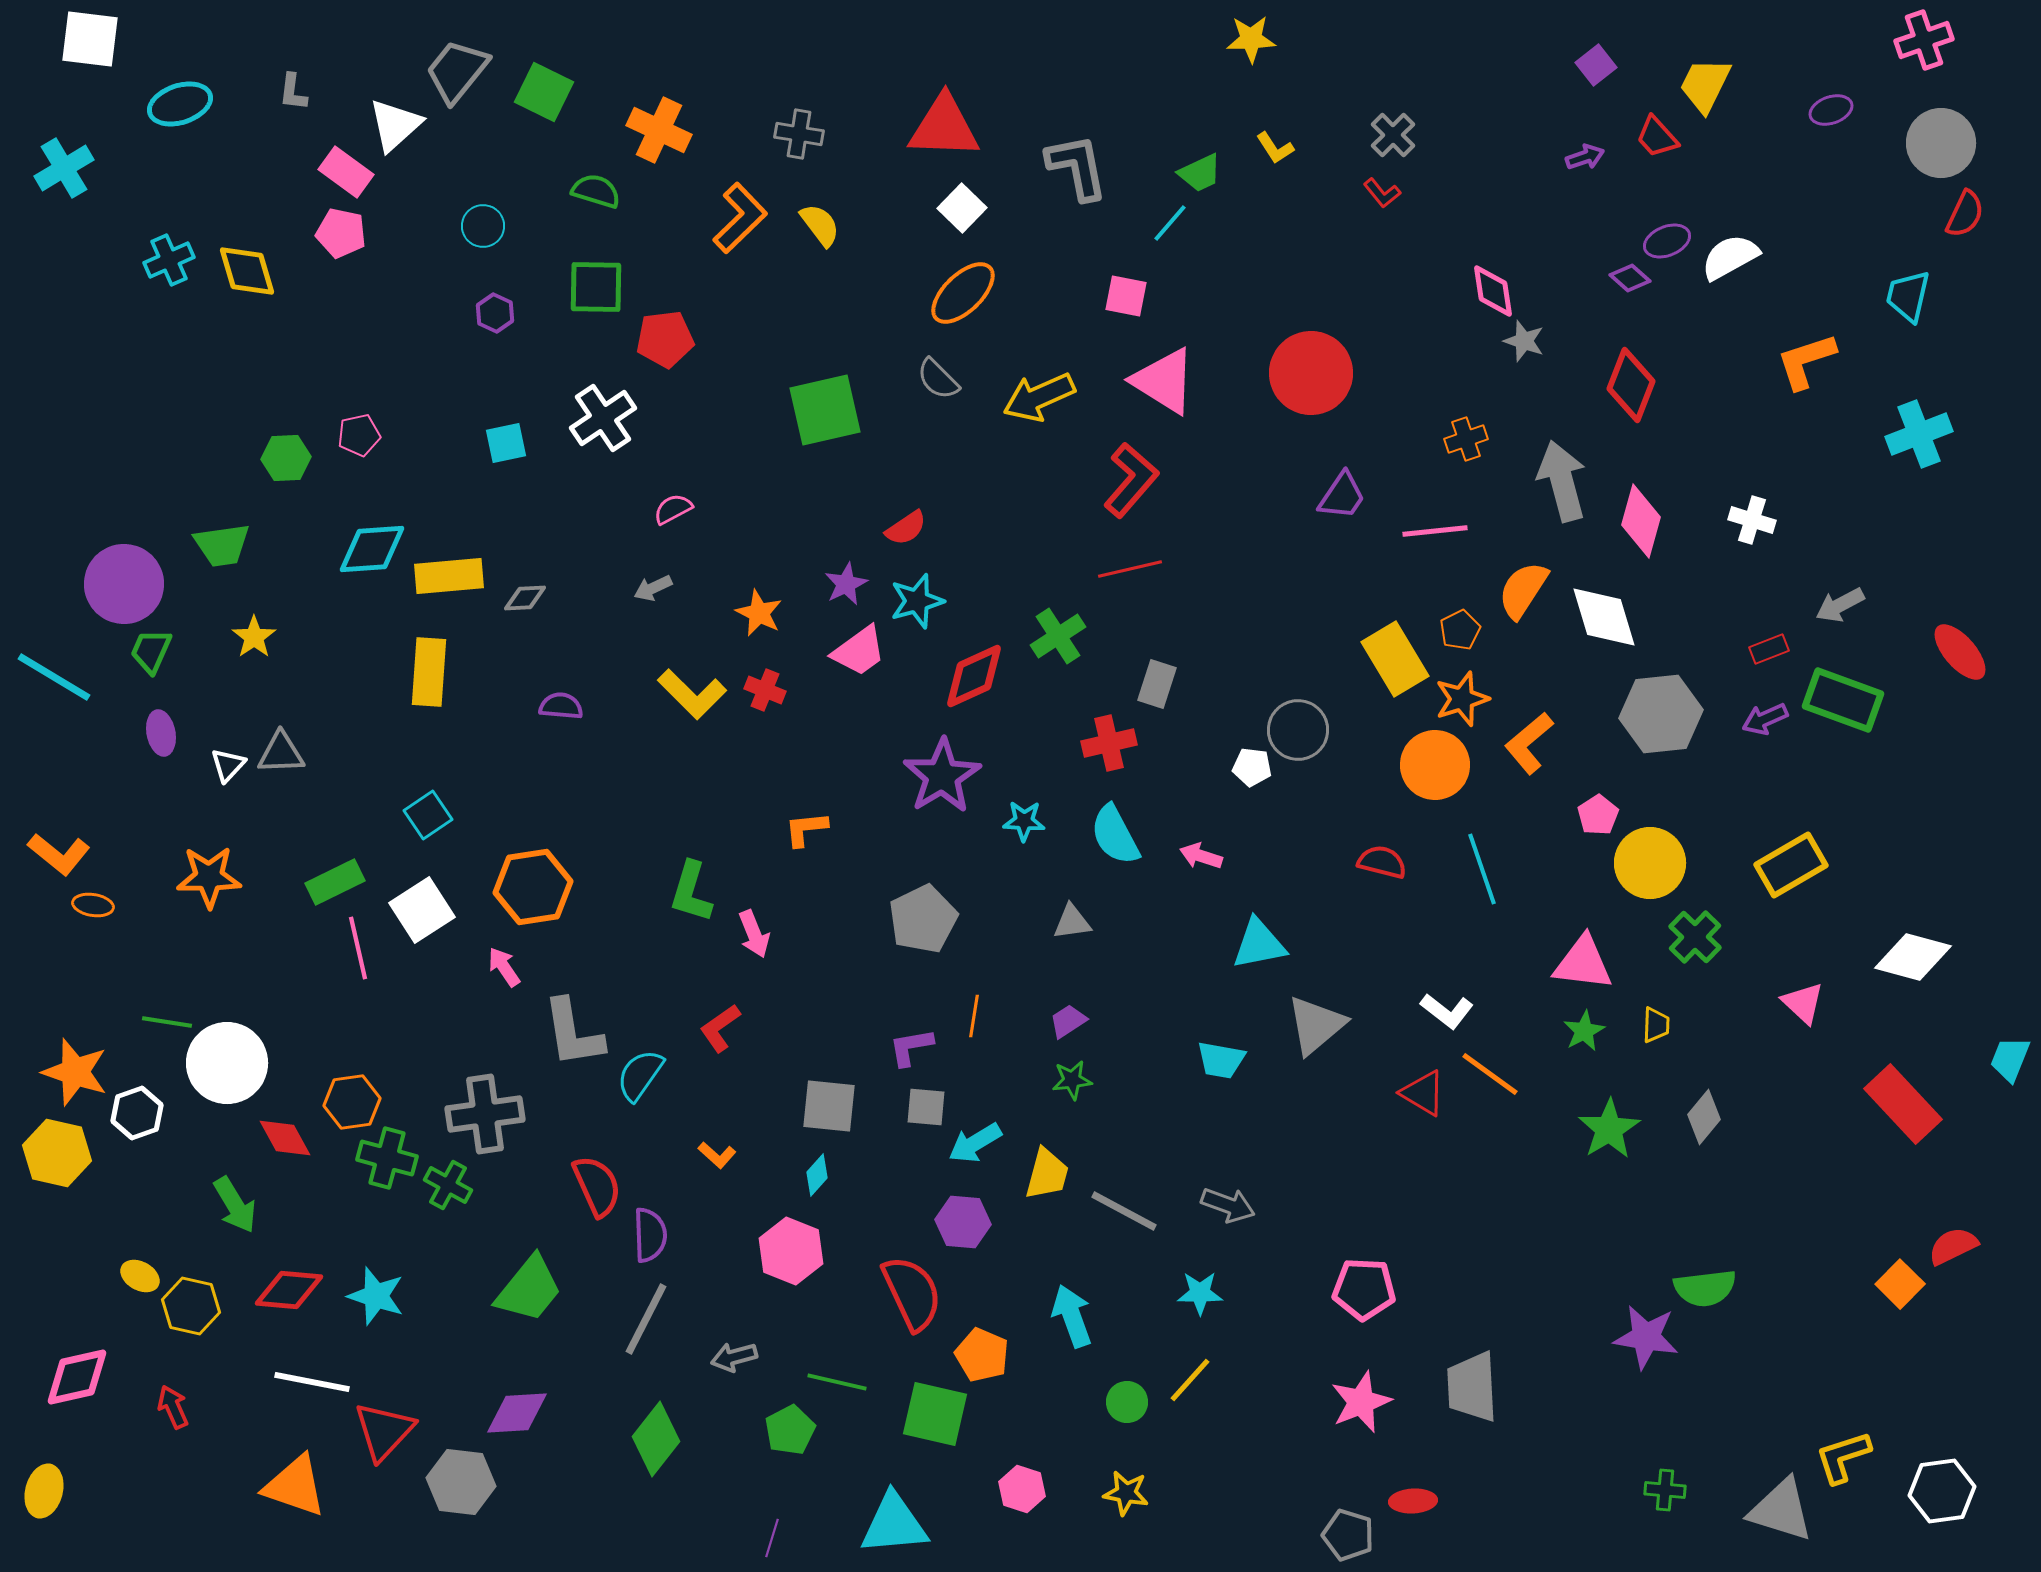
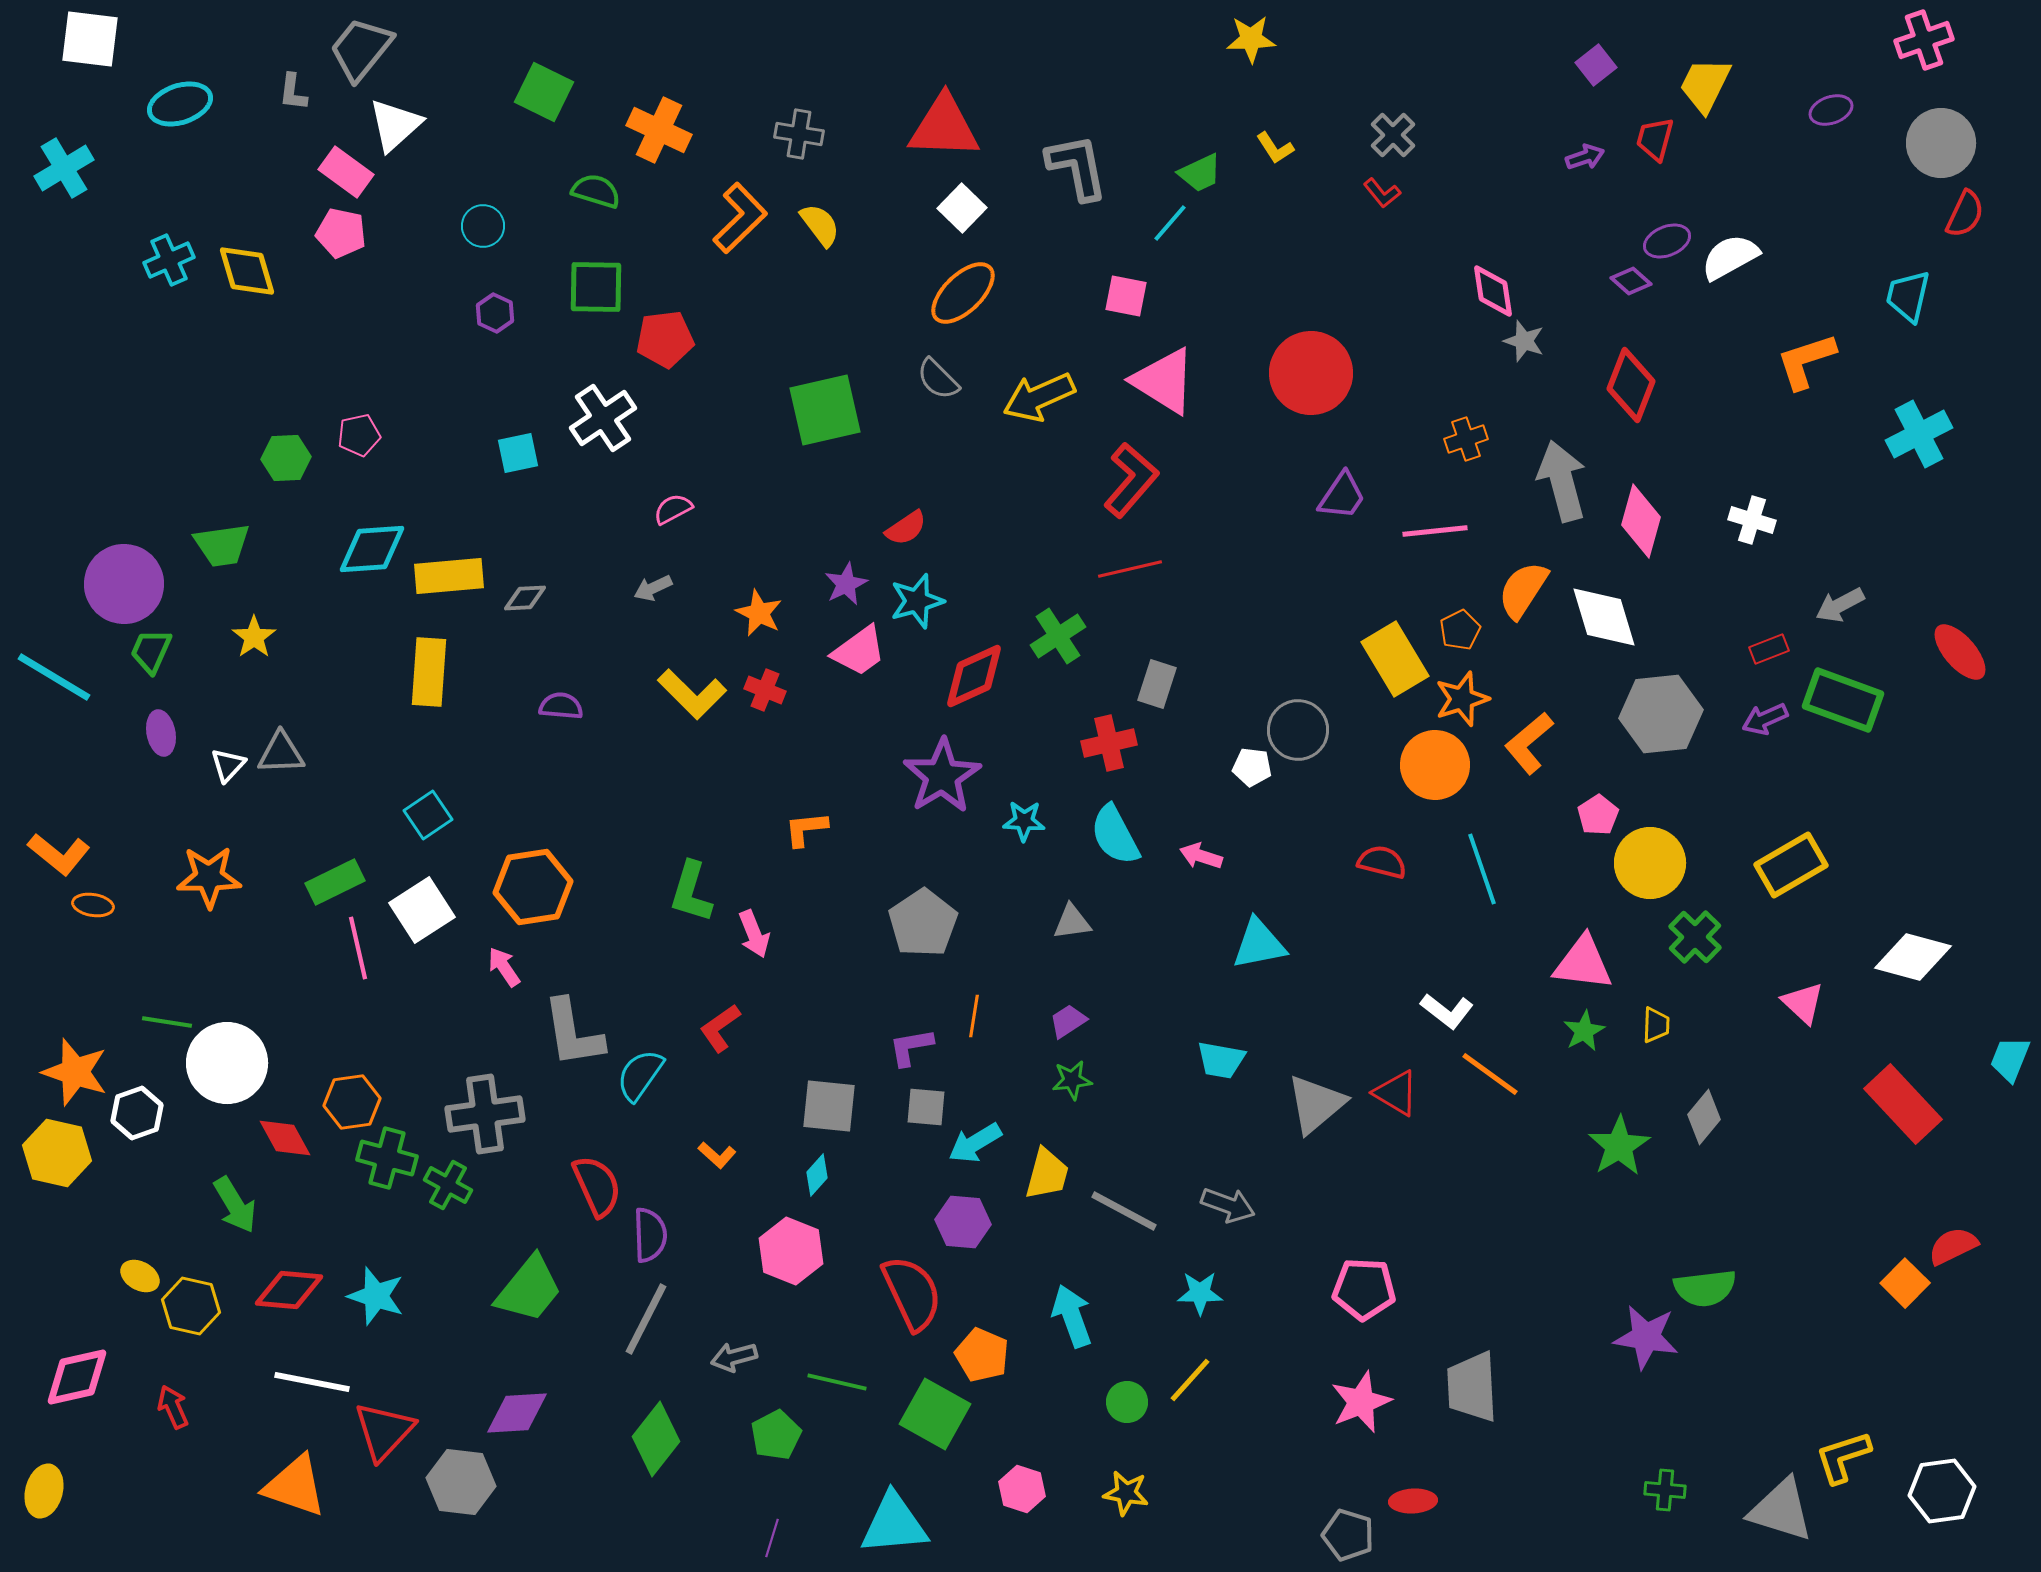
gray trapezoid at (457, 71): moved 96 px left, 22 px up
red trapezoid at (1657, 137): moved 2 px left, 2 px down; rotated 57 degrees clockwise
purple diamond at (1630, 278): moved 1 px right, 3 px down
cyan cross at (1919, 434): rotated 6 degrees counterclockwise
cyan square at (506, 443): moved 12 px right, 10 px down
gray pentagon at (923, 919): moved 4 px down; rotated 8 degrees counterclockwise
gray triangle at (1316, 1025): moved 79 px down
red triangle at (1423, 1093): moved 27 px left
green star at (1609, 1129): moved 10 px right, 17 px down
orange square at (1900, 1284): moved 5 px right, 1 px up
green square at (935, 1414): rotated 16 degrees clockwise
green pentagon at (790, 1430): moved 14 px left, 5 px down
